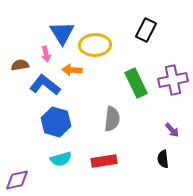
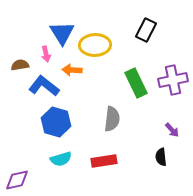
blue L-shape: moved 1 px left, 1 px down
black semicircle: moved 2 px left, 2 px up
